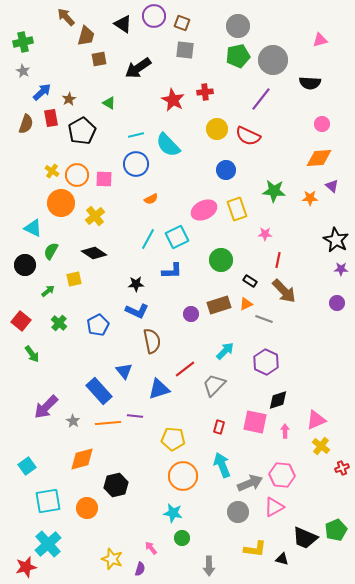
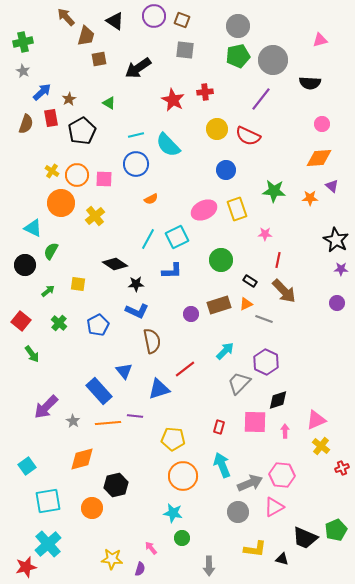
brown square at (182, 23): moved 3 px up
black triangle at (123, 24): moved 8 px left, 3 px up
black diamond at (94, 253): moved 21 px right, 11 px down
yellow square at (74, 279): moved 4 px right, 5 px down; rotated 21 degrees clockwise
gray trapezoid at (214, 385): moved 25 px right, 2 px up
pink square at (255, 422): rotated 10 degrees counterclockwise
orange circle at (87, 508): moved 5 px right
yellow star at (112, 559): rotated 15 degrees counterclockwise
